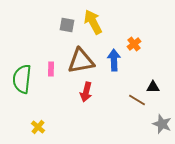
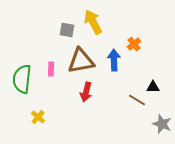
gray square: moved 5 px down
yellow cross: moved 10 px up
